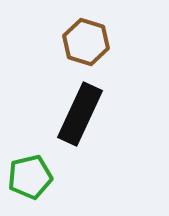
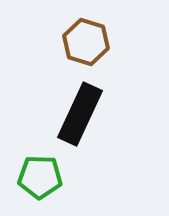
green pentagon: moved 10 px right; rotated 15 degrees clockwise
